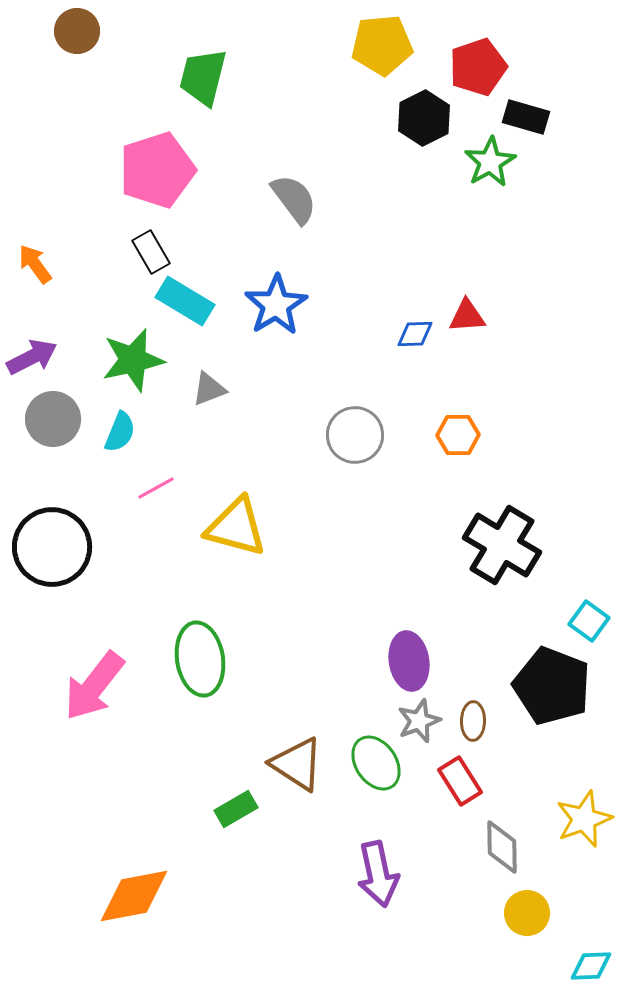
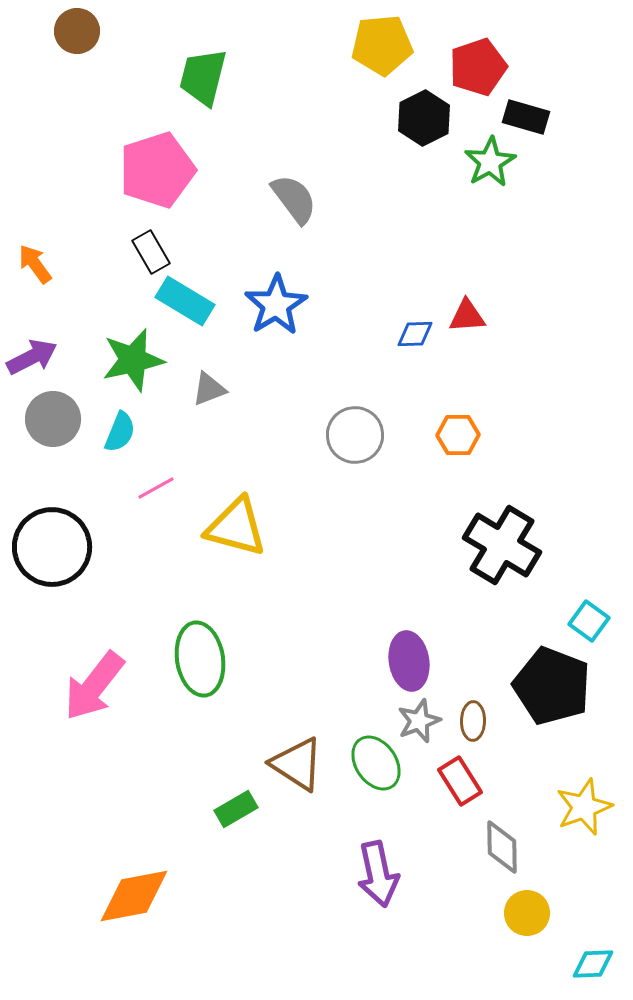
yellow star at (584, 819): moved 12 px up
cyan diamond at (591, 966): moved 2 px right, 2 px up
